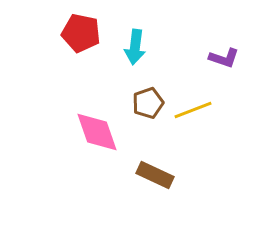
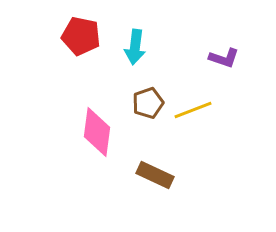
red pentagon: moved 3 px down
pink diamond: rotated 27 degrees clockwise
